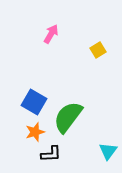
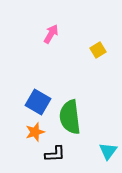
blue square: moved 4 px right
green semicircle: moved 2 px right; rotated 44 degrees counterclockwise
black L-shape: moved 4 px right
